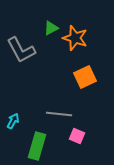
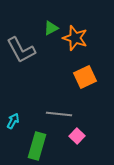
pink square: rotated 21 degrees clockwise
